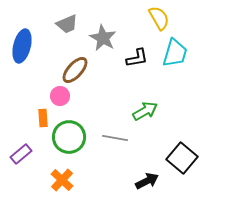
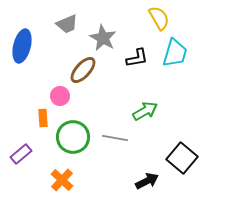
brown ellipse: moved 8 px right
green circle: moved 4 px right
